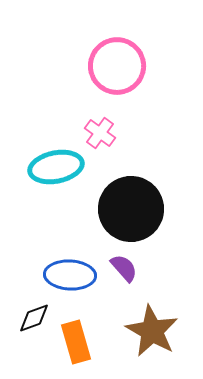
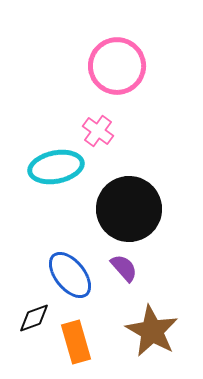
pink cross: moved 2 px left, 2 px up
black circle: moved 2 px left
blue ellipse: rotated 48 degrees clockwise
